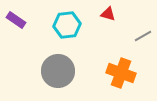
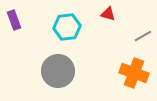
purple rectangle: moved 2 px left; rotated 36 degrees clockwise
cyan hexagon: moved 2 px down
orange cross: moved 13 px right
